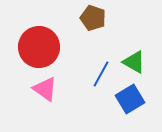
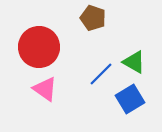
blue line: rotated 16 degrees clockwise
